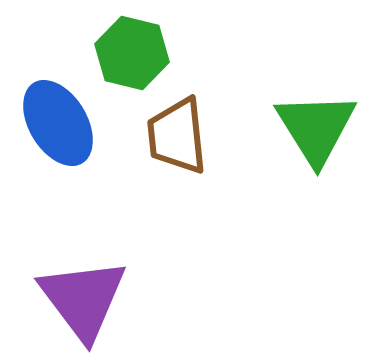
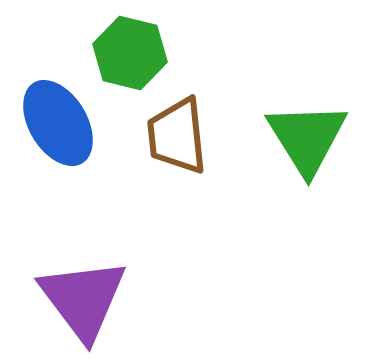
green hexagon: moved 2 px left
green triangle: moved 9 px left, 10 px down
